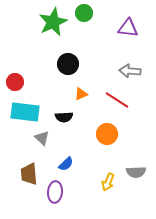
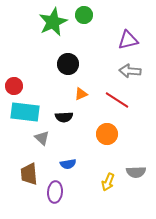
green circle: moved 2 px down
purple triangle: moved 12 px down; rotated 20 degrees counterclockwise
red circle: moved 1 px left, 4 px down
blue semicircle: moved 2 px right; rotated 35 degrees clockwise
